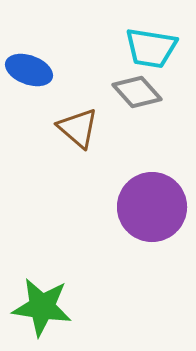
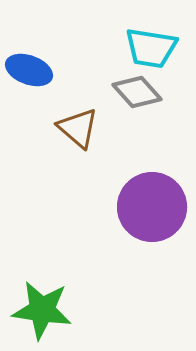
green star: moved 3 px down
